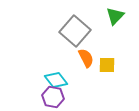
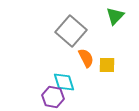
gray square: moved 4 px left
cyan diamond: moved 8 px right, 2 px down; rotated 20 degrees clockwise
